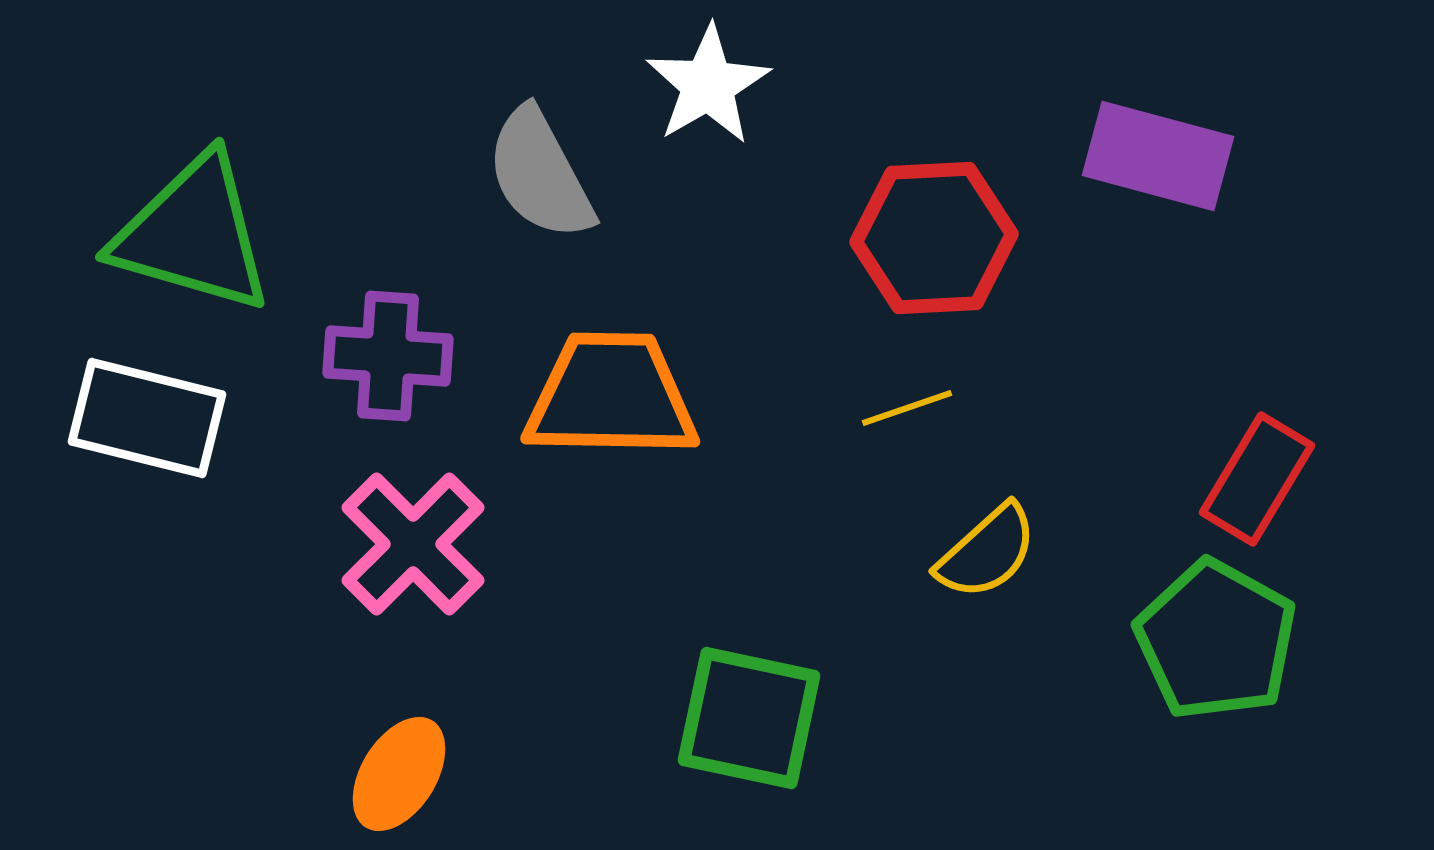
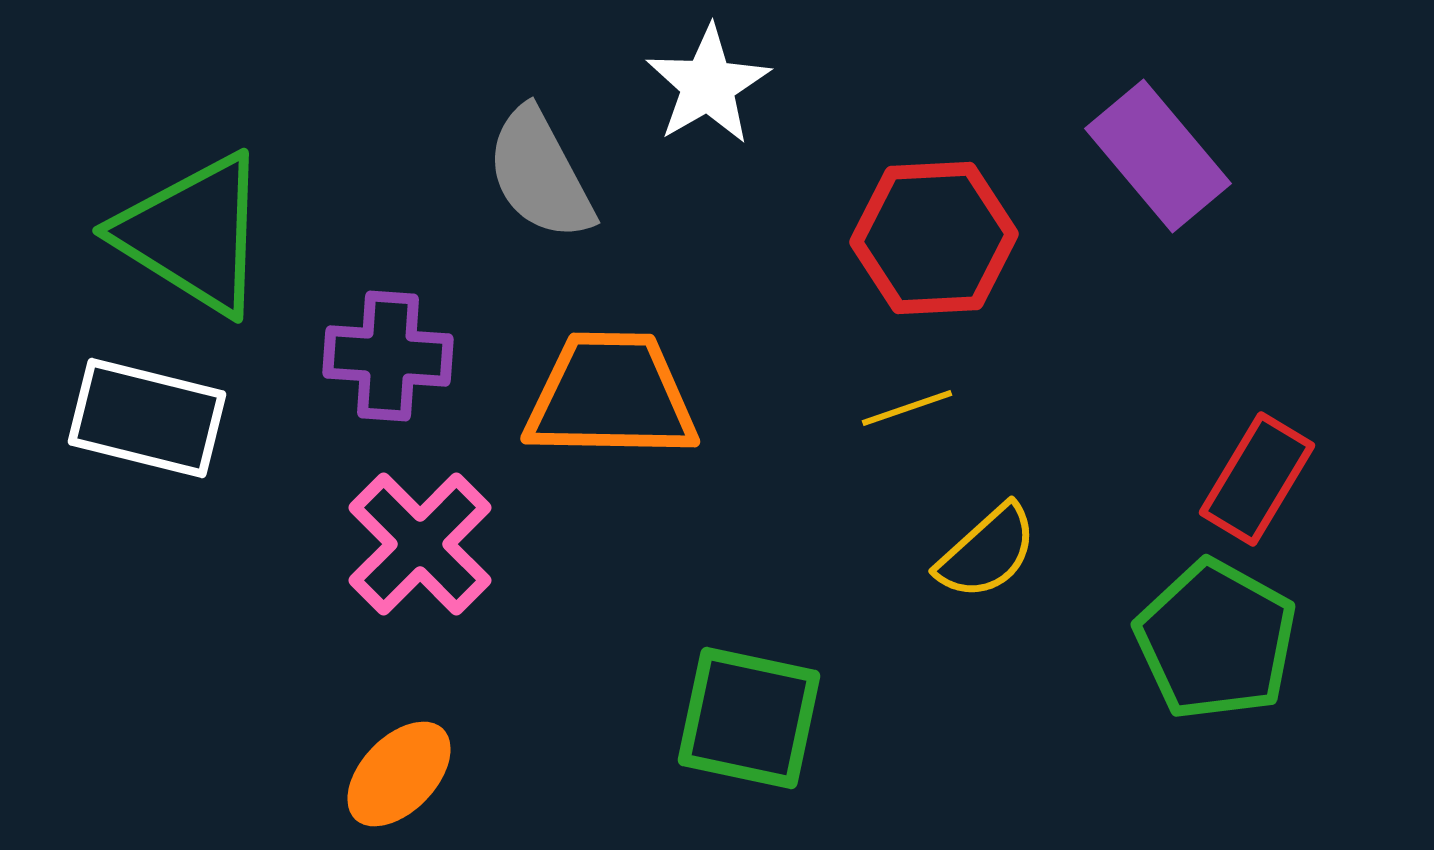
purple rectangle: rotated 35 degrees clockwise
green triangle: rotated 16 degrees clockwise
pink cross: moved 7 px right
orange ellipse: rotated 12 degrees clockwise
